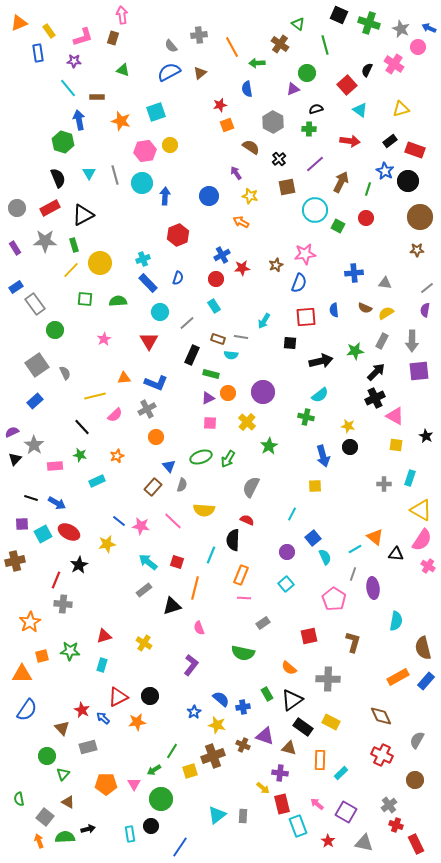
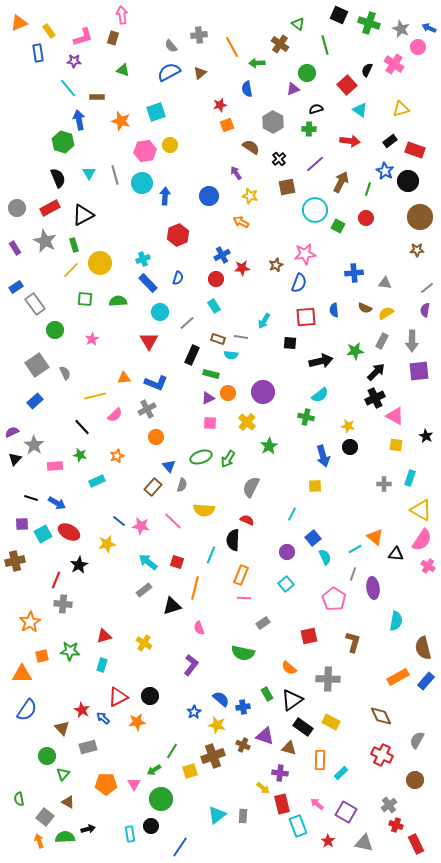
gray star at (45, 241): rotated 25 degrees clockwise
pink star at (104, 339): moved 12 px left
